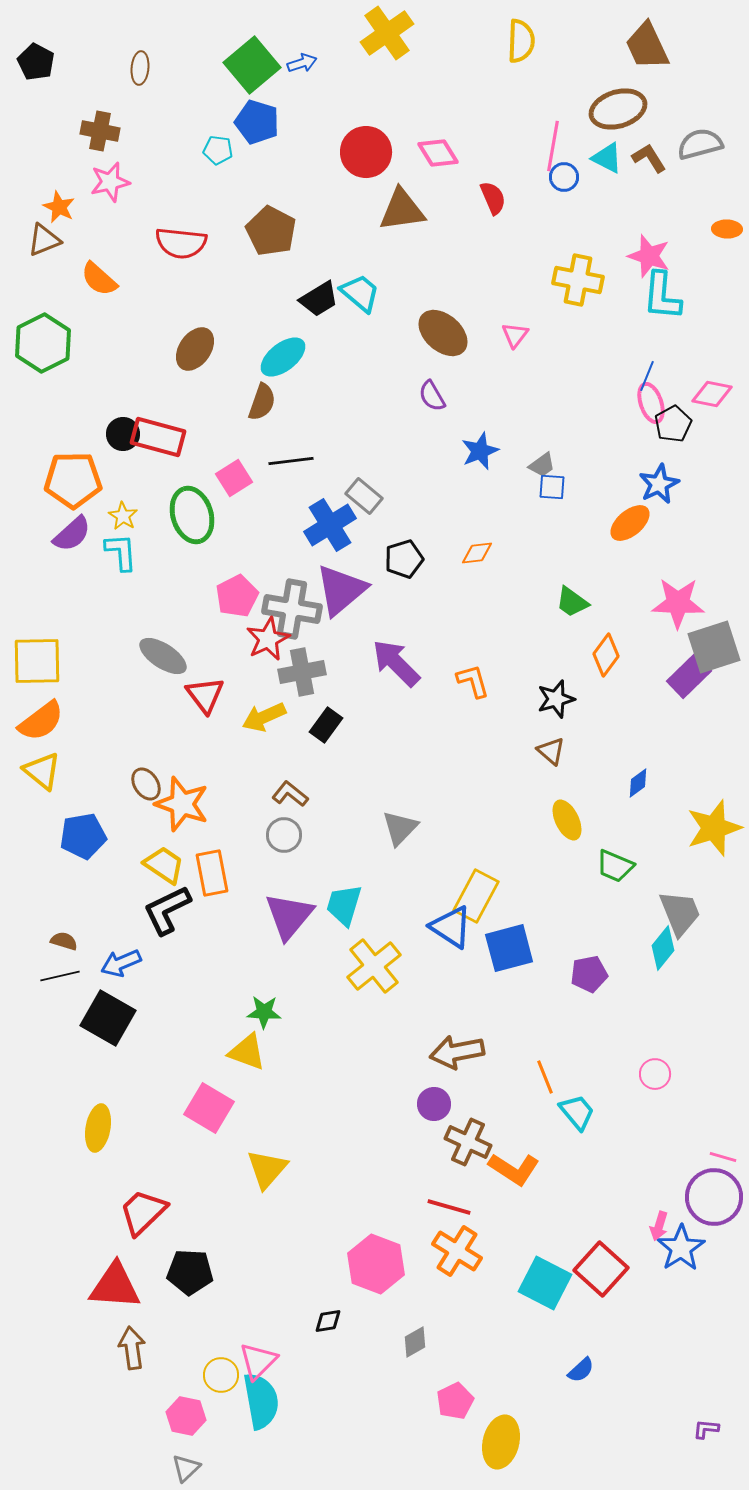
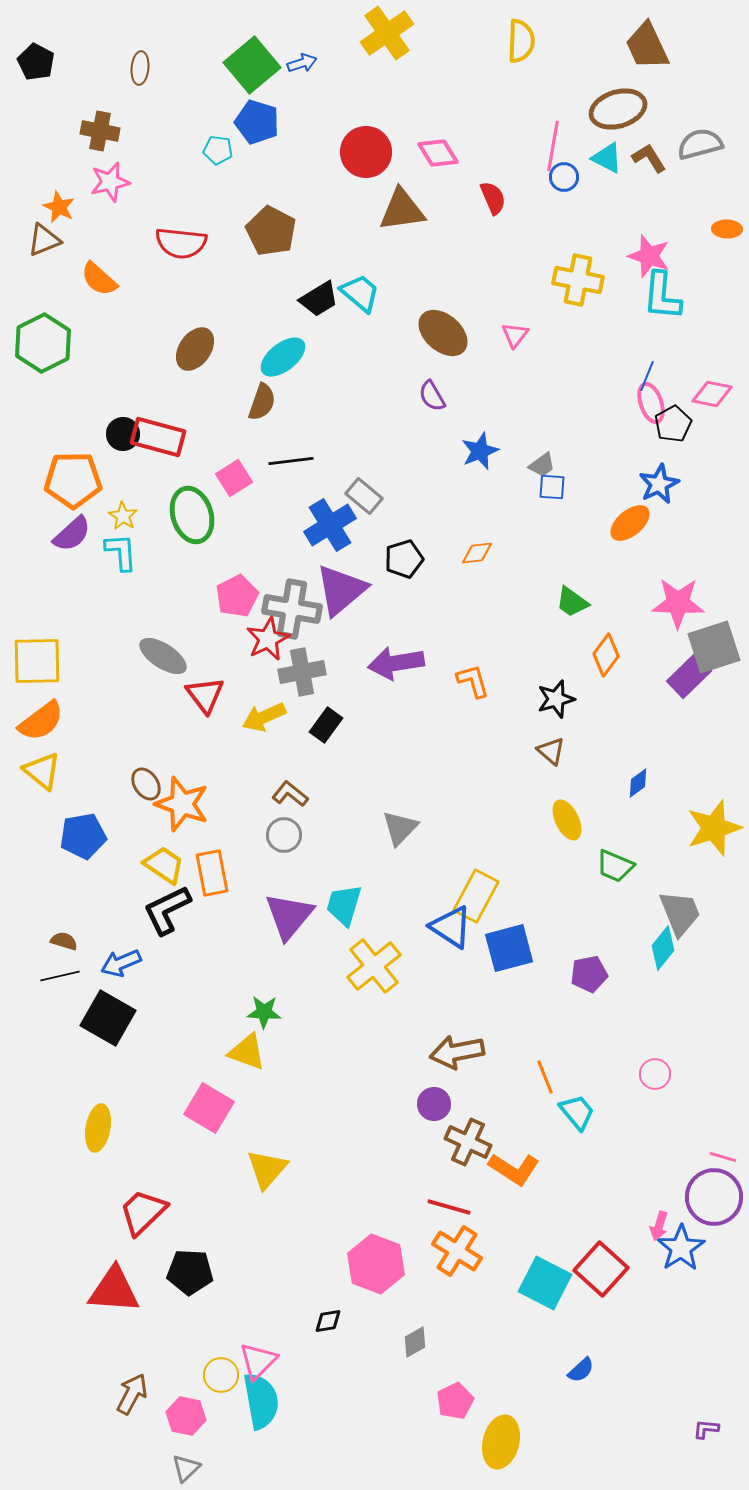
purple arrow at (396, 663): rotated 54 degrees counterclockwise
red triangle at (115, 1286): moved 1 px left, 4 px down
brown arrow at (132, 1348): moved 46 px down; rotated 36 degrees clockwise
